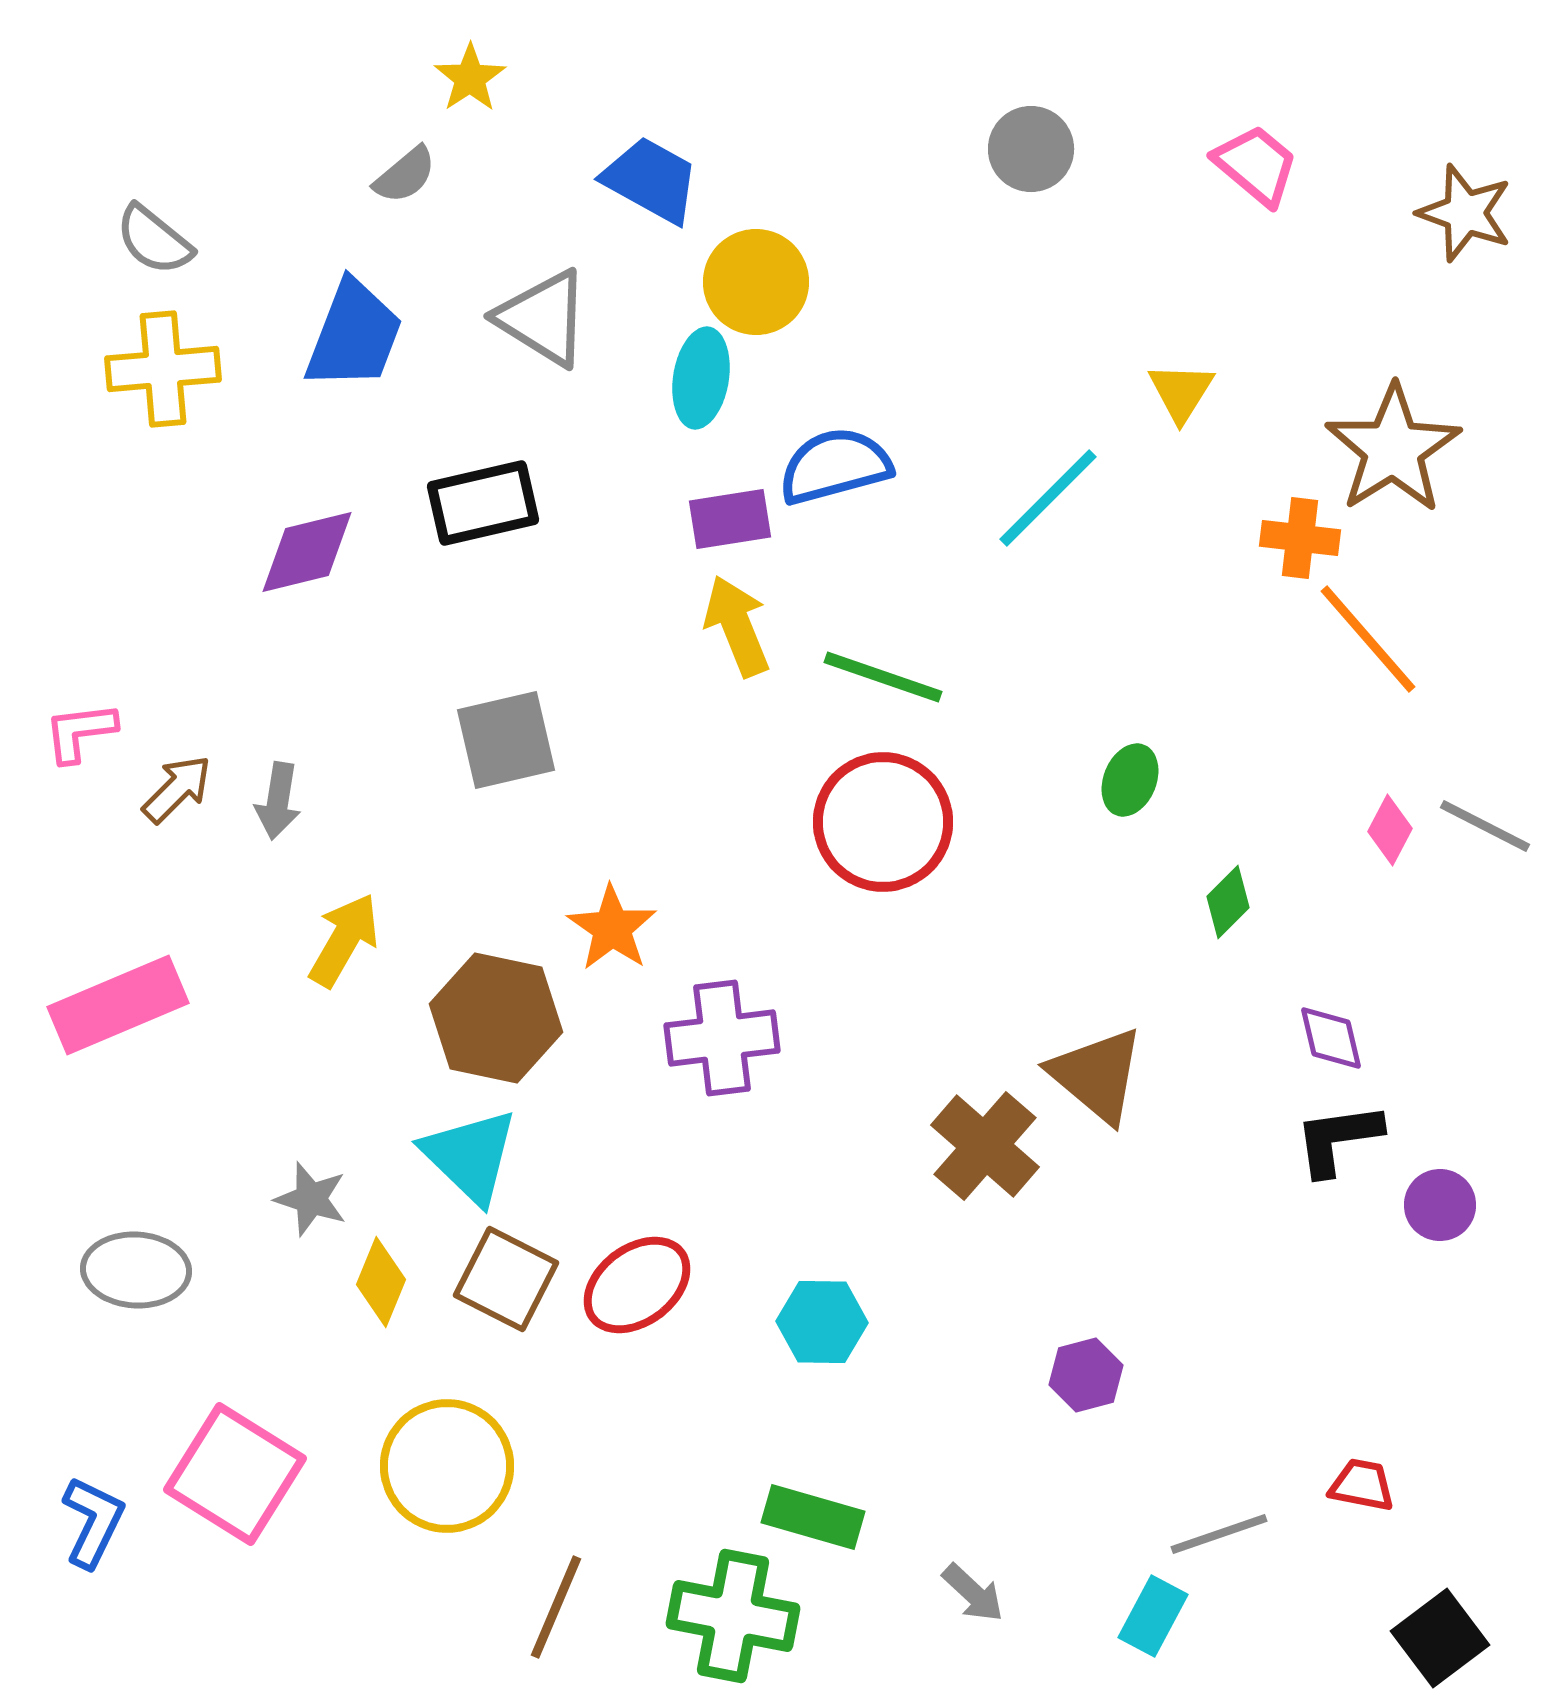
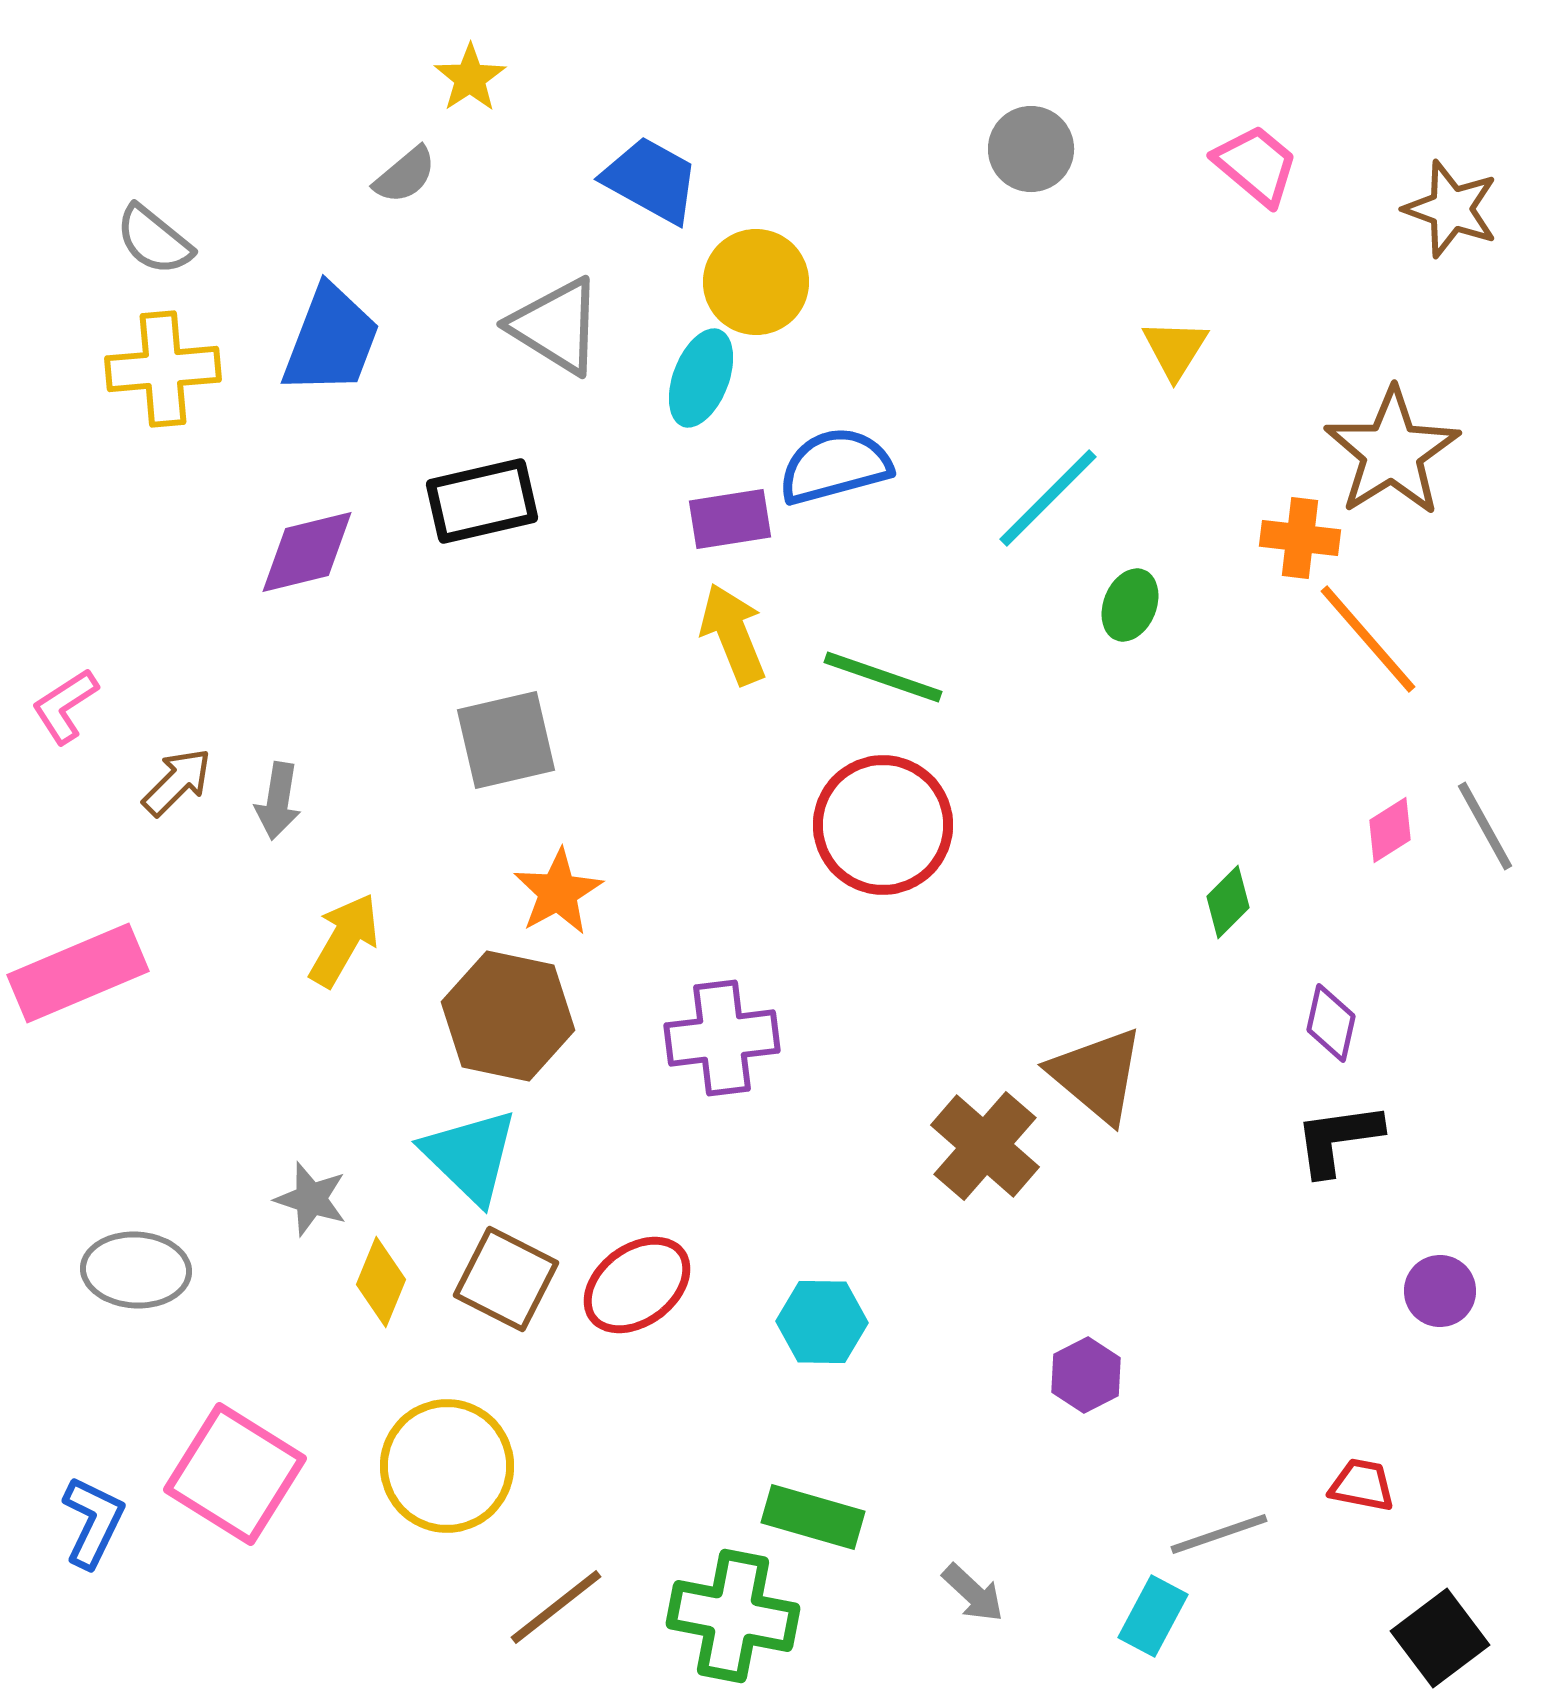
brown star at (1465, 213): moved 14 px left, 4 px up
gray triangle at (543, 318): moved 13 px right, 8 px down
blue trapezoid at (354, 335): moved 23 px left, 5 px down
cyan ellipse at (701, 378): rotated 12 degrees clockwise
yellow triangle at (1181, 392): moved 6 px left, 43 px up
brown star at (1393, 449): moved 1 px left, 3 px down
black rectangle at (483, 503): moved 1 px left, 2 px up
yellow arrow at (737, 626): moved 4 px left, 8 px down
pink L-shape at (80, 732): moved 15 px left, 26 px up; rotated 26 degrees counterclockwise
green ellipse at (1130, 780): moved 175 px up
brown arrow at (177, 789): moved 7 px up
red circle at (883, 822): moved 3 px down
gray line at (1485, 826): rotated 34 degrees clockwise
pink diamond at (1390, 830): rotated 30 degrees clockwise
orange star at (612, 928): moved 54 px left, 36 px up; rotated 8 degrees clockwise
pink rectangle at (118, 1005): moved 40 px left, 32 px up
brown hexagon at (496, 1018): moved 12 px right, 2 px up
purple diamond at (1331, 1038): moved 15 px up; rotated 26 degrees clockwise
purple circle at (1440, 1205): moved 86 px down
purple hexagon at (1086, 1375): rotated 12 degrees counterclockwise
brown line at (556, 1607): rotated 29 degrees clockwise
